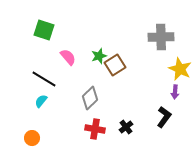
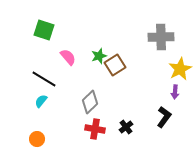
yellow star: rotated 20 degrees clockwise
gray diamond: moved 4 px down
orange circle: moved 5 px right, 1 px down
